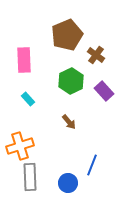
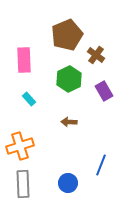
green hexagon: moved 2 px left, 2 px up
purple rectangle: rotated 12 degrees clockwise
cyan rectangle: moved 1 px right
brown arrow: rotated 133 degrees clockwise
blue line: moved 9 px right
gray rectangle: moved 7 px left, 7 px down
